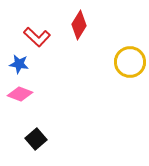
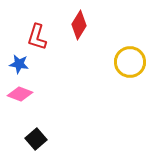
red L-shape: rotated 64 degrees clockwise
